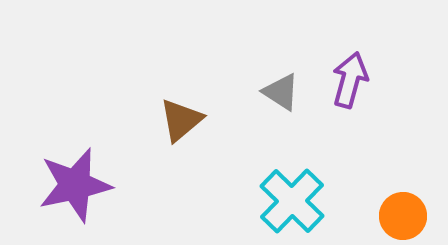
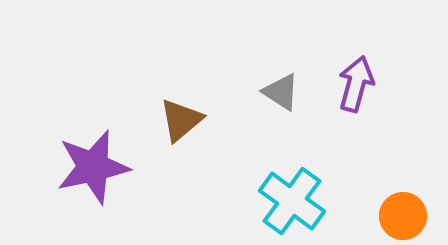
purple arrow: moved 6 px right, 4 px down
purple star: moved 18 px right, 18 px up
cyan cross: rotated 8 degrees counterclockwise
